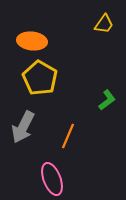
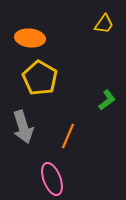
orange ellipse: moved 2 px left, 3 px up
gray arrow: rotated 44 degrees counterclockwise
